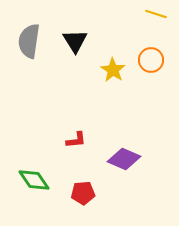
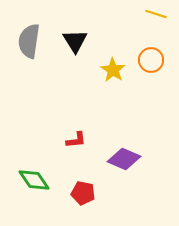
red pentagon: rotated 15 degrees clockwise
